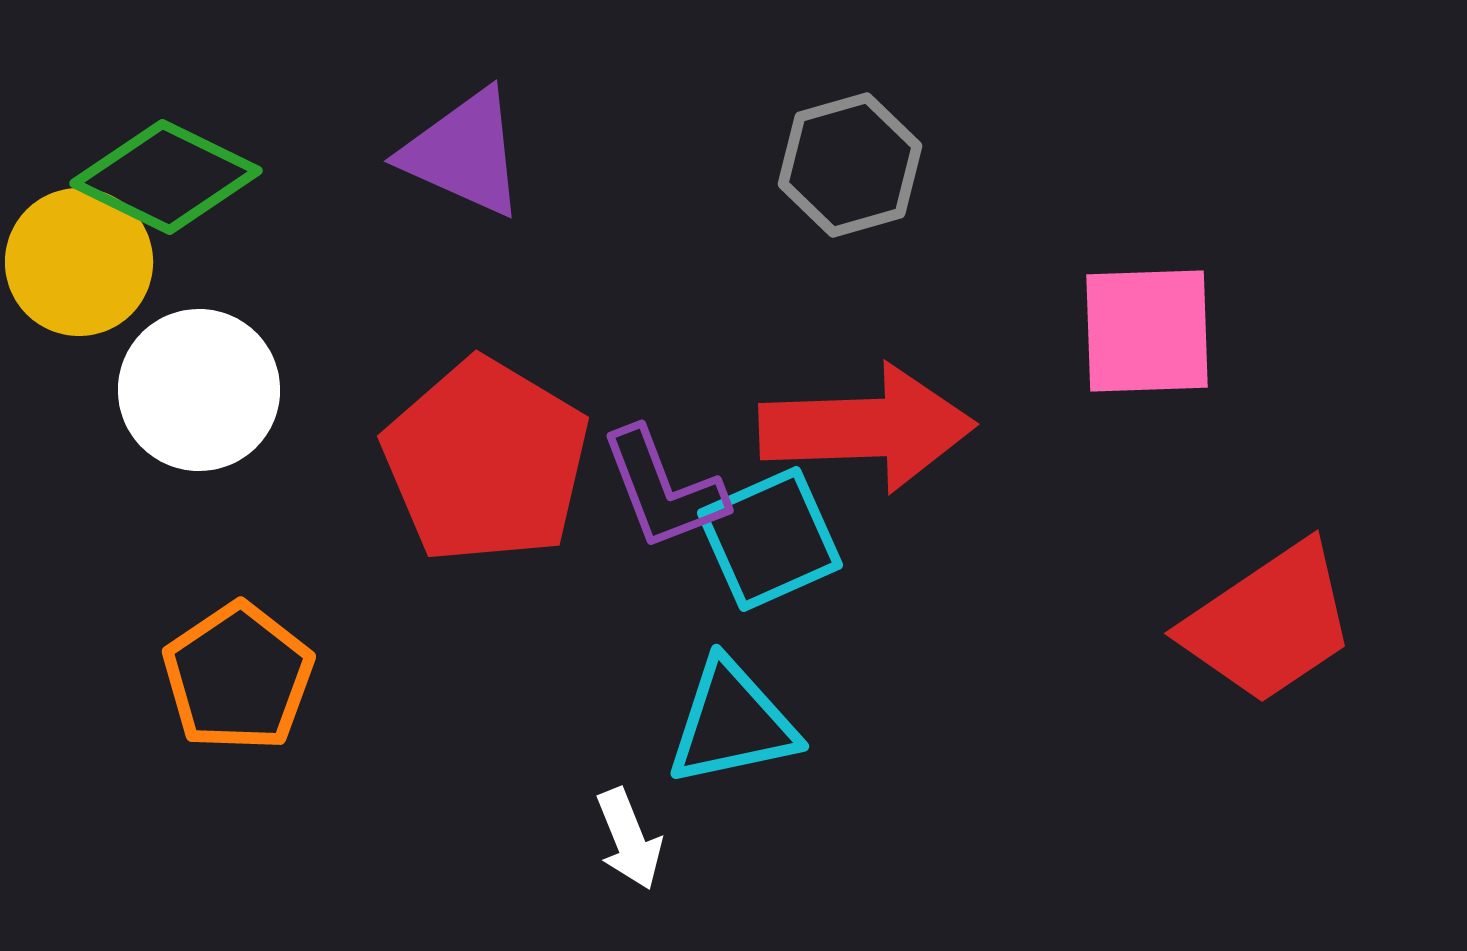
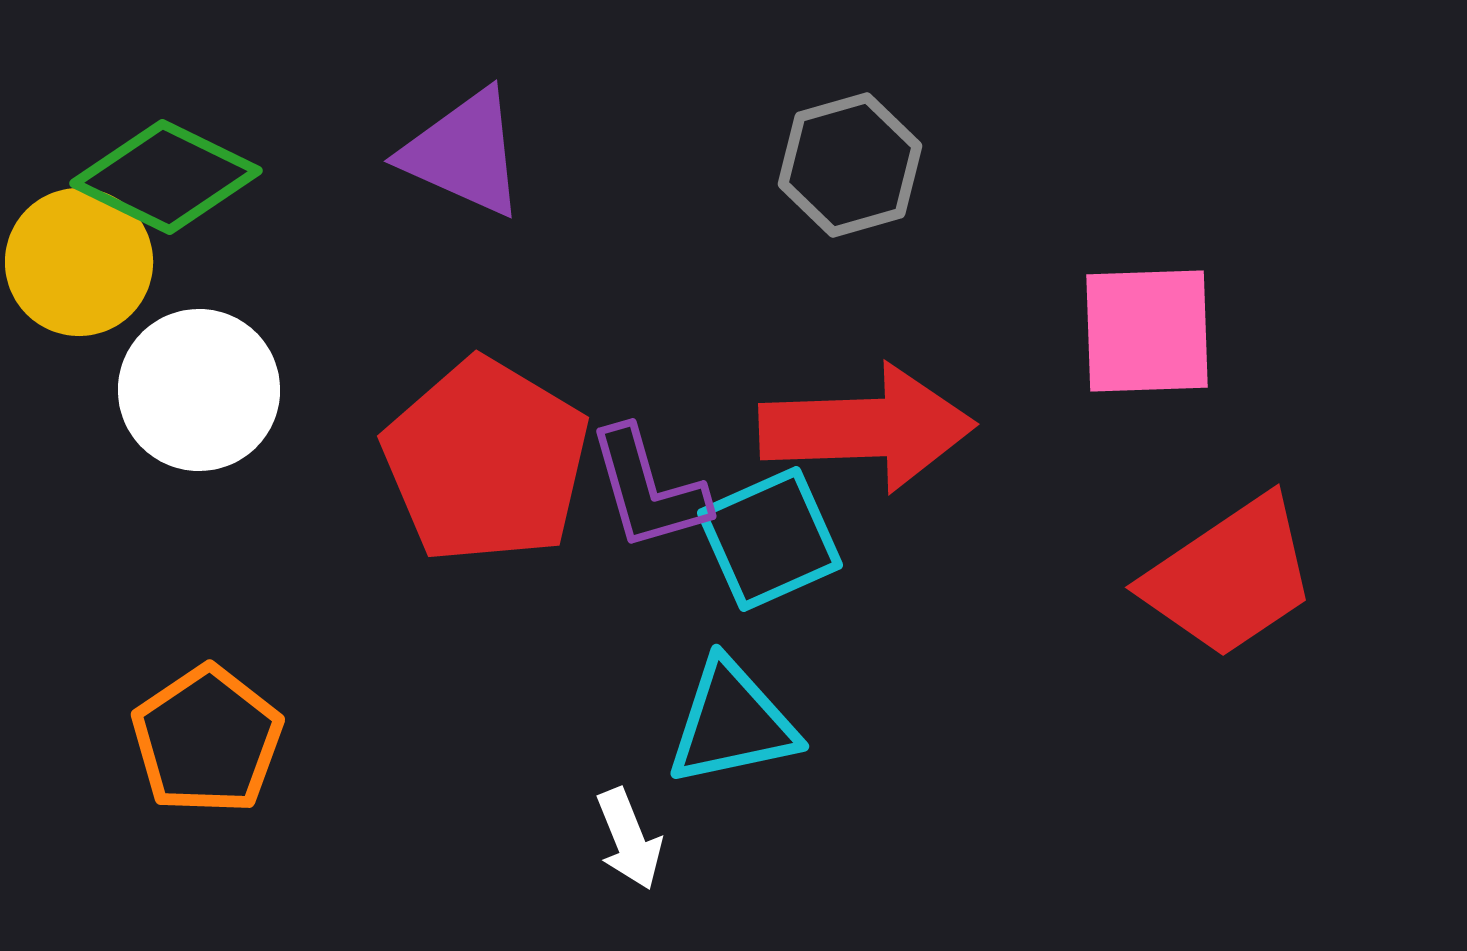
purple L-shape: moved 15 px left; rotated 5 degrees clockwise
red trapezoid: moved 39 px left, 46 px up
orange pentagon: moved 31 px left, 63 px down
